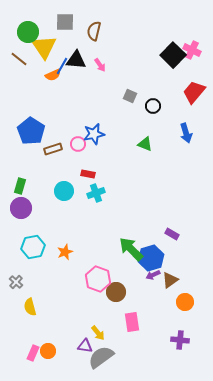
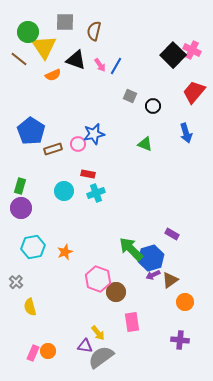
black triangle at (76, 60): rotated 15 degrees clockwise
blue line at (62, 66): moved 54 px right
